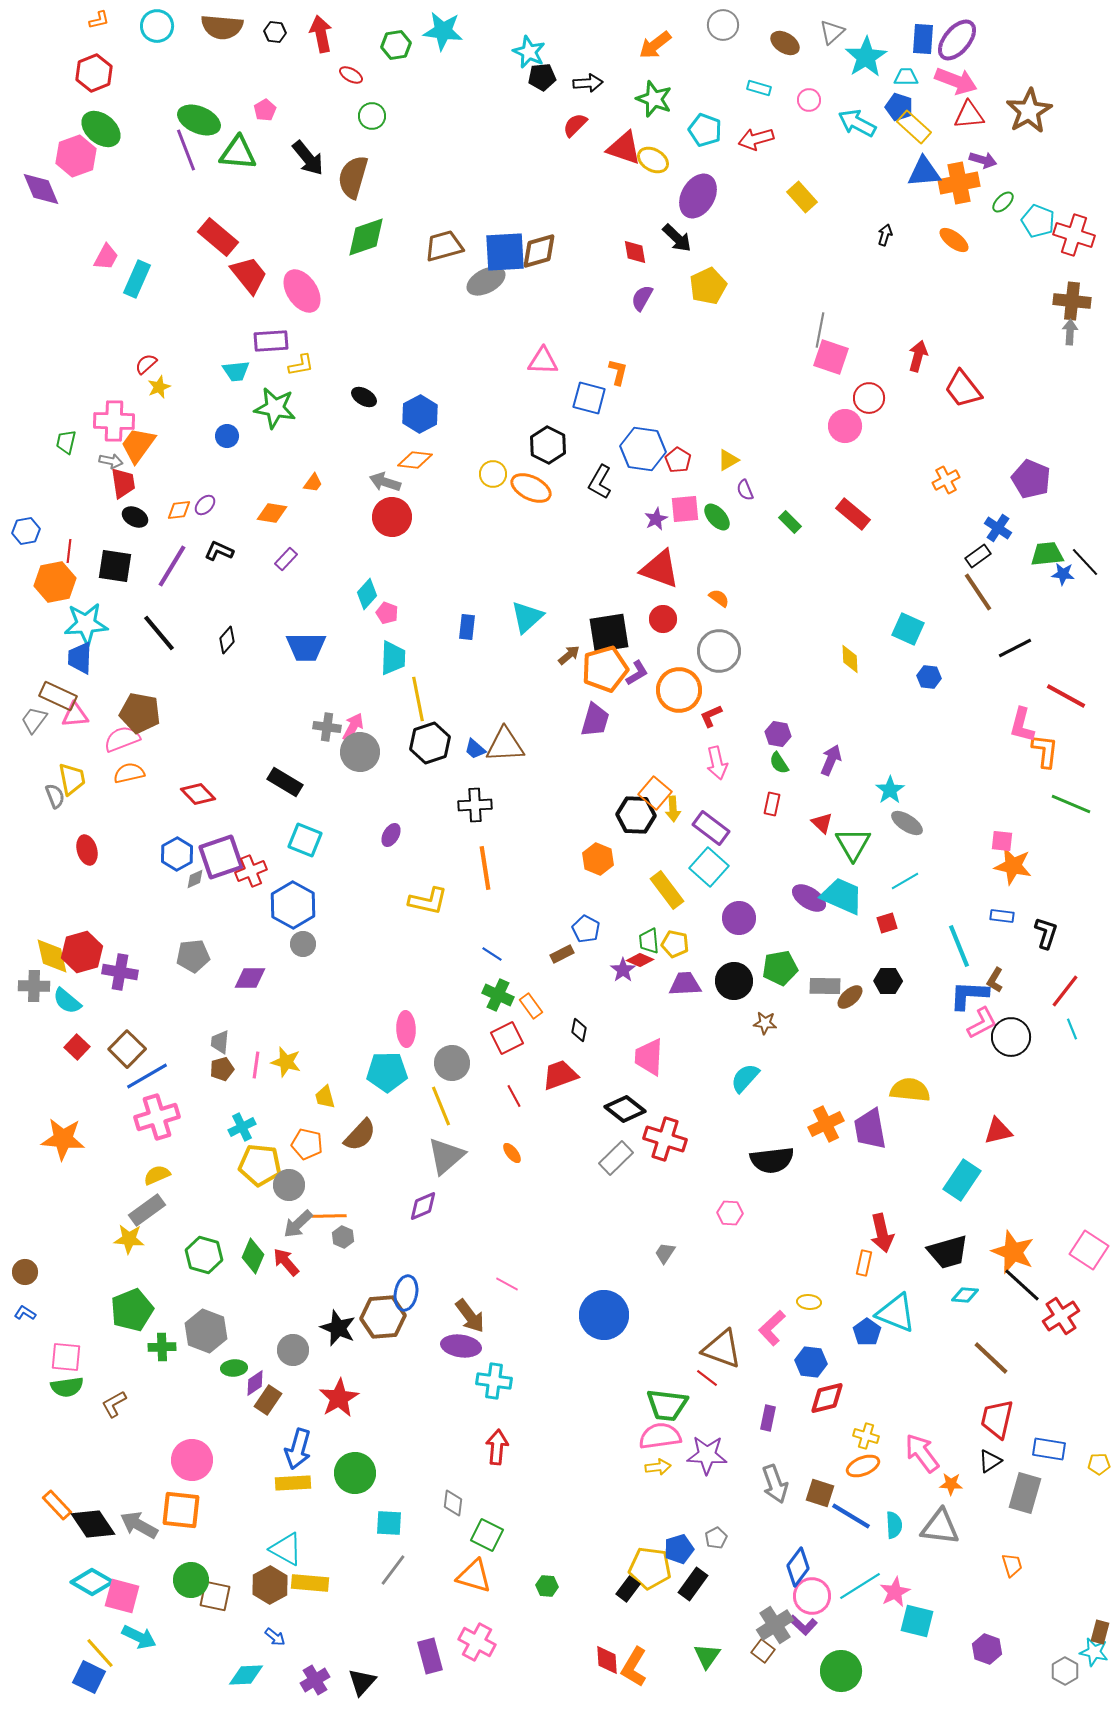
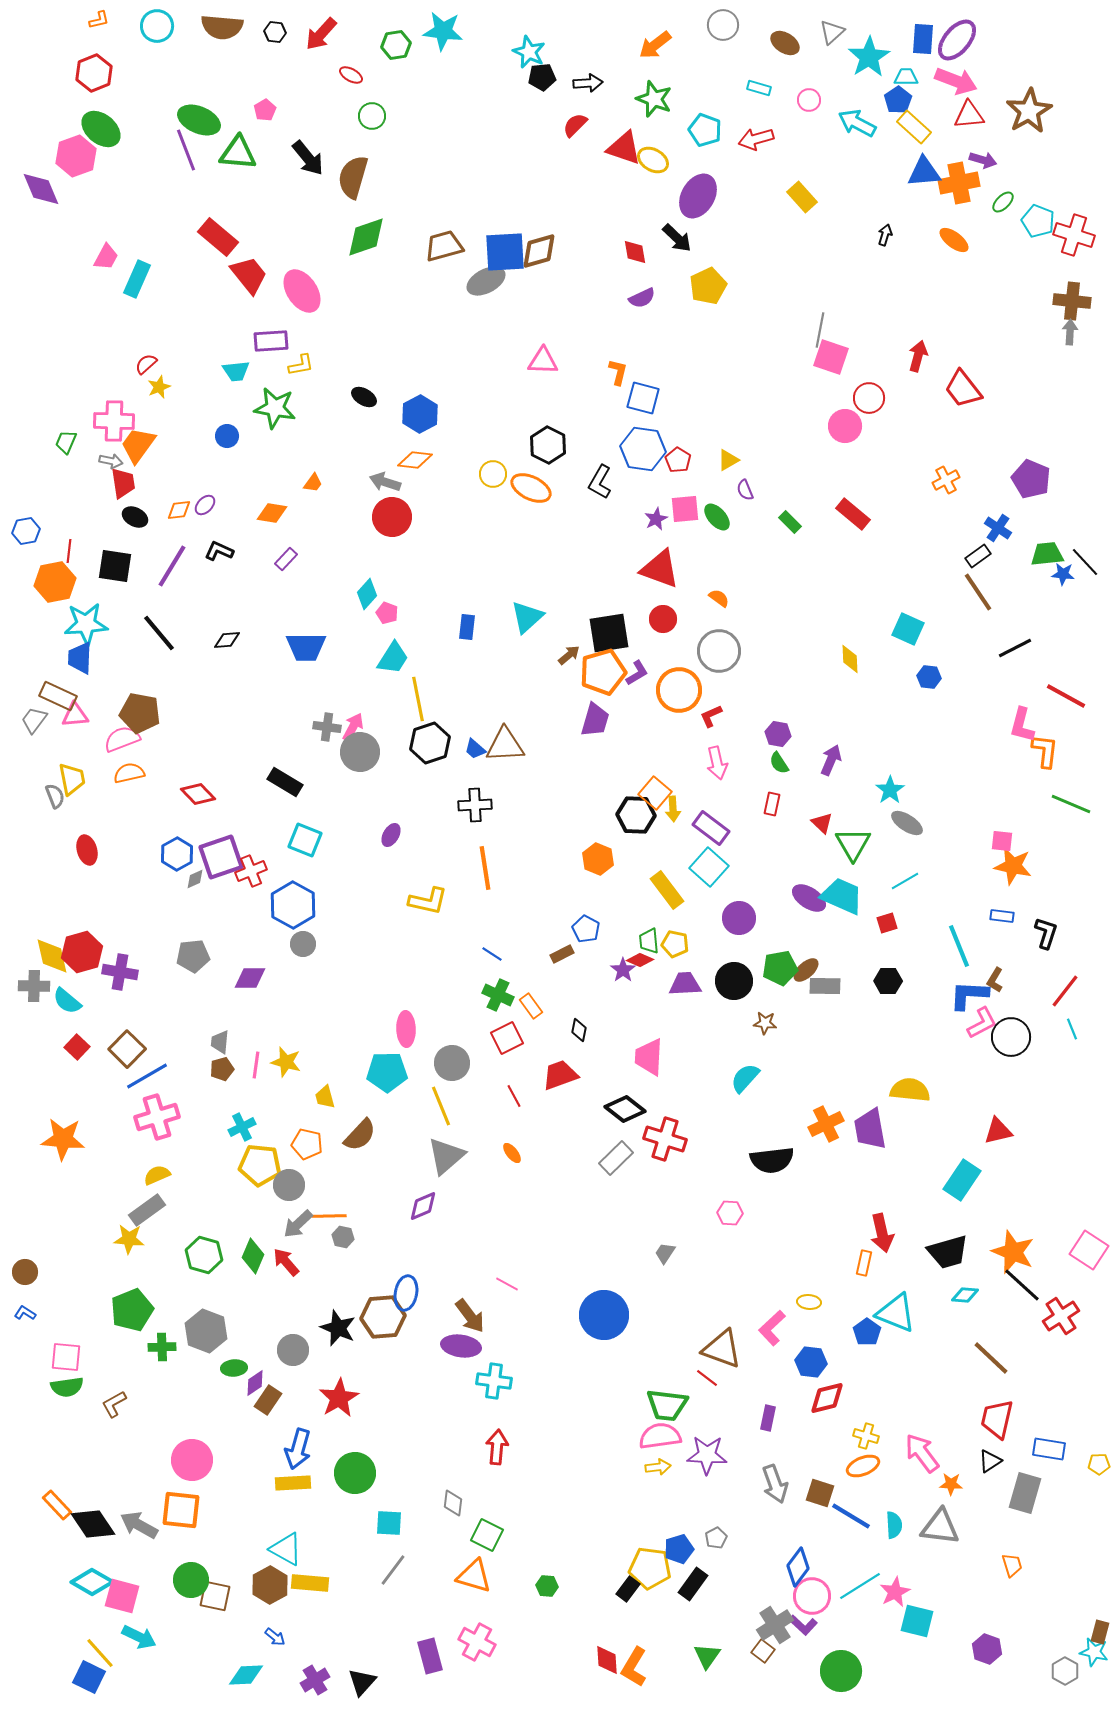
red arrow at (321, 34): rotated 126 degrees counterclockwise
cyan star at (866, 57): moved 3 px right
blue pentagon at (899, 107): moved 1 px left, 7 px up; rotated 20 degrees clockwise
purple semicircle at (642, 298): rotated 144 degrees counterclockwise
blue square at (589, 398): moved 54 px right
green trapezoid at (66, 442): rotated 10 degrees clockwise
black diamond at (227, 640): rotated 44 degrees clockwise
cyan trapezoid at (393, 658): rotated 30 degrees clockwise
orange pentagon at (605, 669): moved 2 px left, 3 px down
brown ellipse at (850, 997): moved 44 px left, 27 px up
gray hexagon at (343, 1237): rotated 10 degrees counterclockwise
